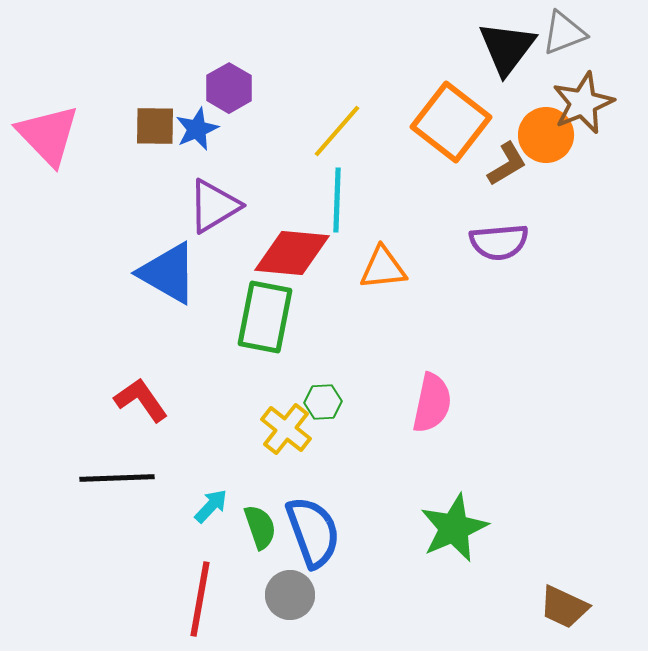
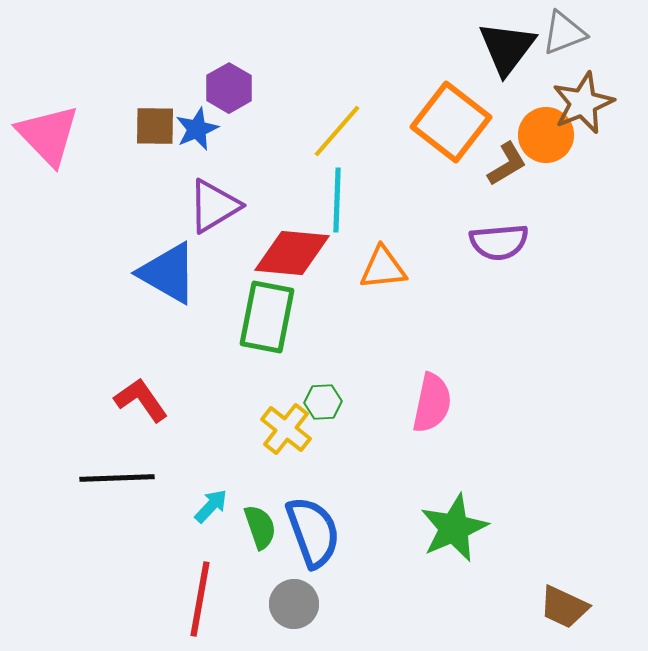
green rectangle: moved 2 px right
gray circle: moved 4 px right, 9 px down
